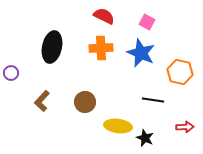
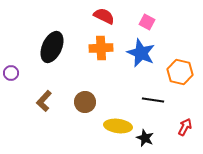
black ellipse: rotated 12 degrees clockwise
brown L-shape: moved 2 px right
red arrow: rotated 60 degrees counterclockwise
